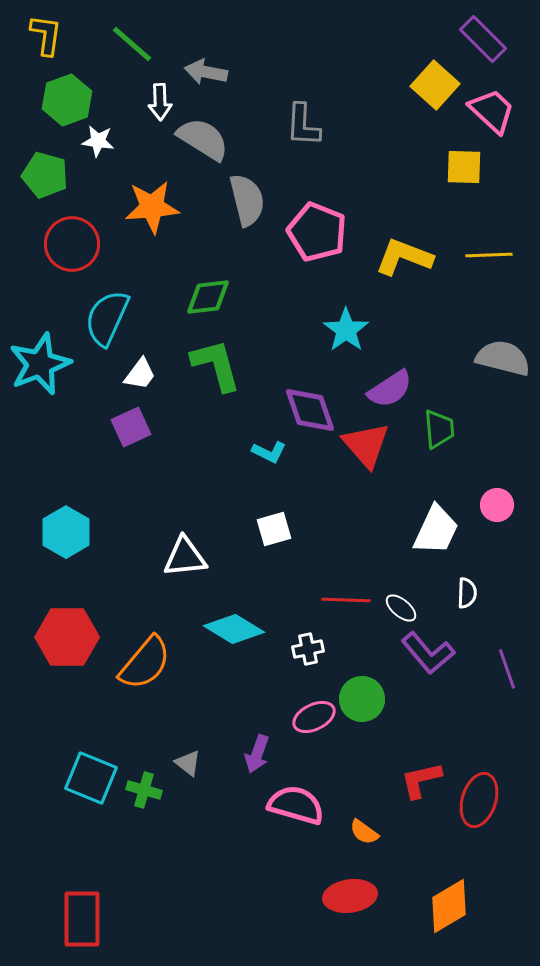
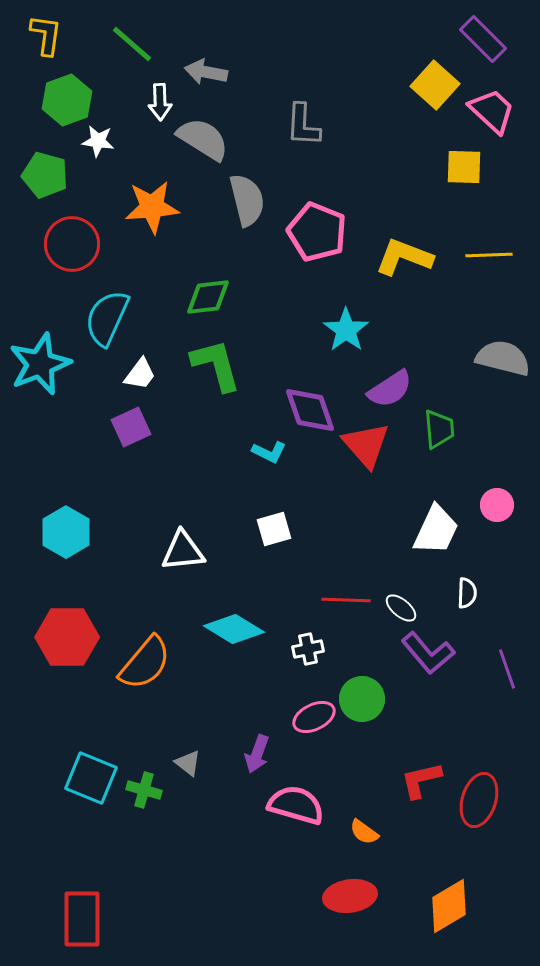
white triangle at (185, 557): moved 2 px left, 6 px up
